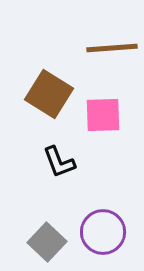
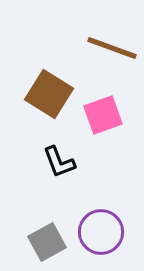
brown line: rotated 24 degrees clockwise
pink square: rotated 18 degrees counterclockwise
purple circle: moved 2 px left
gray square: rotated 18 degrees clockwise
